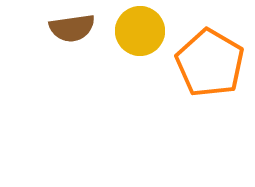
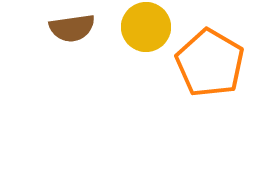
yellow circle: moved 6 px right, 4 px up
